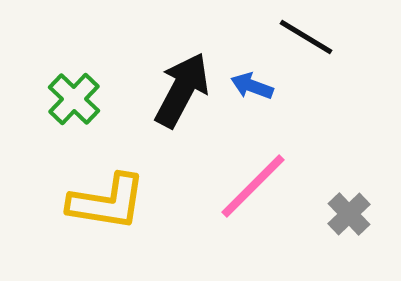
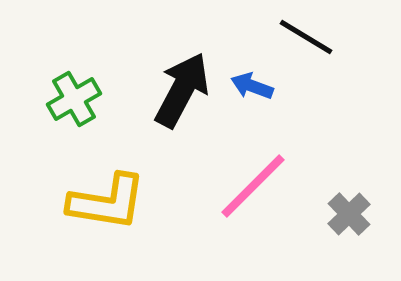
green cross: rotated 16 degrees clockwise
